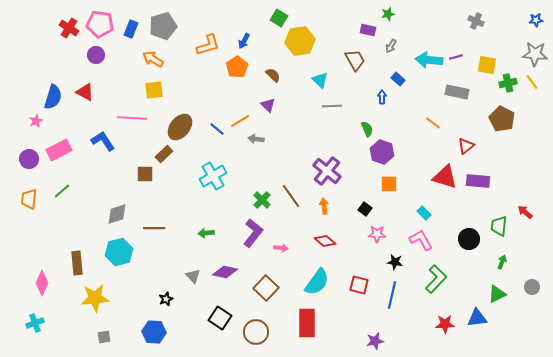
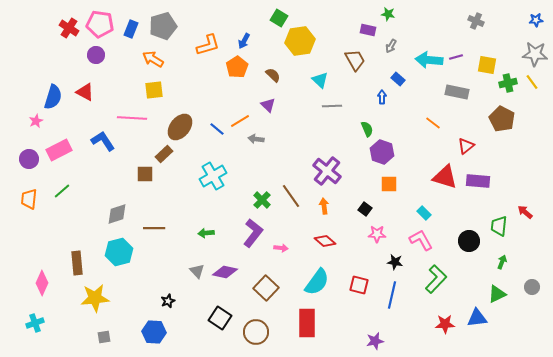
green star at (388, 14): rotated 24 degrees clockwise
black circle at (469, 239): moved 2 px down
gray triangle at (193, 276): moved 4 px right, 5 px up
black star at (166, 299): moved 2 px right, 2 px down
